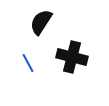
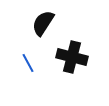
black semicircle: moved 2 px right, 1 px down
